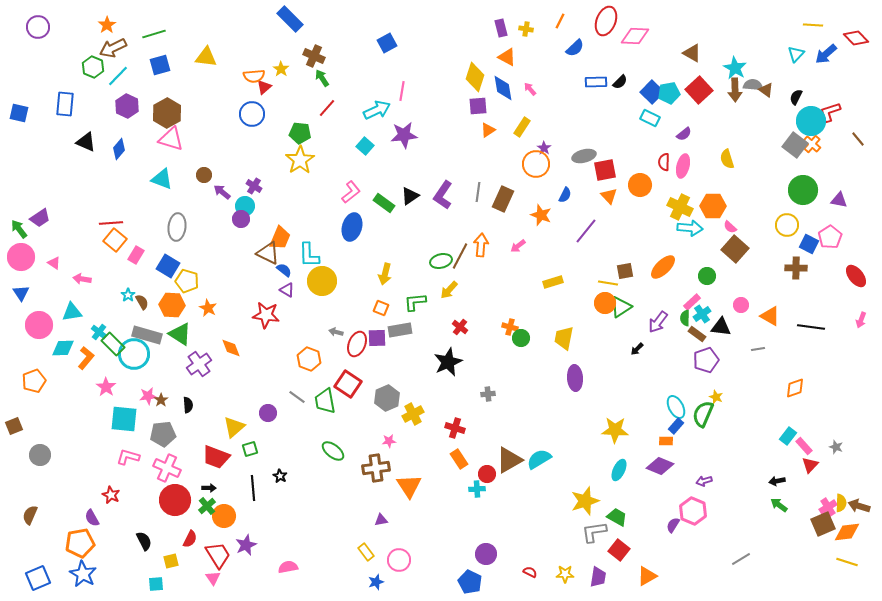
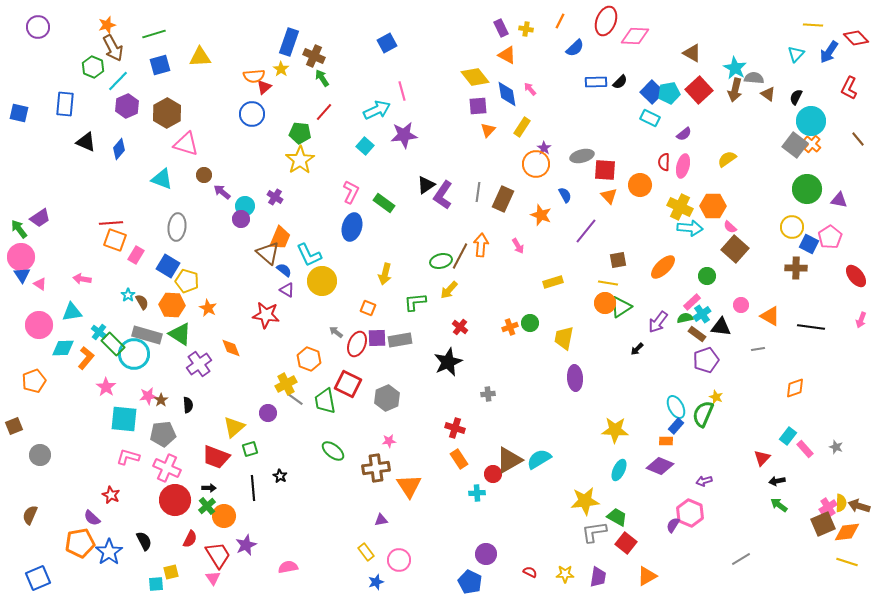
blue rectangle at (290, 19): moved 1 px left, 23 px down; rotated 64 degrees clockwise
orange star at (107, 25): rotated 18 degrees clockwise
purple rectangle at (501, 28): rotated 12 degrees counterclockwise
brown arrow at (113, 48): rotated 92 degrees counterclockwise
blue arrow at (826, 54): moved 3 px right, 2 px up; rotated 15 degrees counterclockwise
yellow triangle at (206, 57): moved 6 px left; rotated 10 degrees counterclockwise
orange triangle at (507, 57): moved 2 px up
cyan line at (118, 76): moved 5 px down
yellow diamond at (475, 77): rotated 56 degrees counterclockwise
gray semicircle at (753, 85): moved 1 px right, 7 px up
blue diamond at (503, 88): moved 4 px right, 6 px down
brown arrow at (735, 90): rotated 15 degrees clockwise
brown triangle at (766, 90): moved 2 px right, 4 px down
pink line at (402, 91): rotated 24 degrees counterclockwise
purple hexagon at (127, 106): rotated 10 degrees clockwise
red line at (327, 108): moved 3 px left, 4 px down
red L-shape at (830, 112): moved 19 px right, 24 px up; rotated 45 degrees counterclockwise
orange triangle at (488, 130): rotated 14 degrees counterclockwise
pink triangle at (171, 139): moved 15 px right, 5 px down
gray ellipse at (584, 156): moved 2 px left
yellow semicircle at (727, 159): rotated 72 degrees clockwise
red square at (605, 170): rotated 15 degrees clockwise
purple cross at (254, 186): moved 21 px right, 11 px down
green circle at (803, 190): moved 4 px right, 1 px up
pink L-shape at (351, 192): rotated 25 degrees counterclockwise
blue semicircle at (565, 195): rotated 56 degrees counterclockwise
black triangle at (410, 196): moved 16 px right, 11 px up
yellow circle at (787, 225): moved 5 px right, 2 px down
orange square at (115, 240): rotated 20 degrees counterclockwise
pink arrow at (518, 246): rotated 84 degrees counterclockwise
brown triangle at (268, 253): rotated 15 degrees clockwise
cyan L-shape at (309, 255): rotated 24 degrees counterclockwise
pink triangle at (54, 263): moved 14 px left, 21 px down
brown square at (625, 271): moved 7 px left, 11 px up
blue triangle at (21, 293): moved 1 px right, 18 px up
orange square at (381, 308): moved 13 px left
green semicircle at (685, 318): rotated 77 degrees clockwise
orange cross at (510, 327): rotated 35 degrees counterclockwise
gray rectangle at (400, 330): moved 10 px down
gray arrow at (336, 332): rotated 24 degrees clockwise
green circle at (521, 338): moved 9 px right, 15 px up
red square at (348, 384): rotated 8 degrees counterclockwise
gray line at (297, 397): moved 2 px left, 2 px down
yellow cross at (413, 414): moved 127 px left, 30 px up
pink rectangle at (804, 446): moved 1 px right, 3 px down
red triangle at (810, 465): moved 48 px left, 7 px up
red circle at (487, 474): moved 6 px right
cyan cross at (477, 489): moved 4 px down
yellow star at (585, 501): rotated 12 degrees clockwise
pink hexagon at (693, 511): moved 3 px left, 2 px down
purple semicircle at (92, 518): rotated 18 degrees counterclockwise
red square at (619, 550): moved 7 px right, 7 px up
yellow square at (171, 561): moved 11 px down
blue star at (83, 574): moved 26 px right, 22 px up; rotated 8 degrees clockwise
